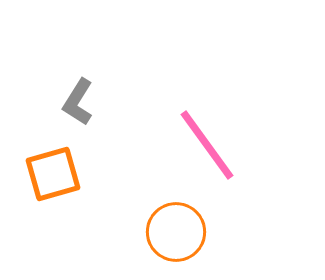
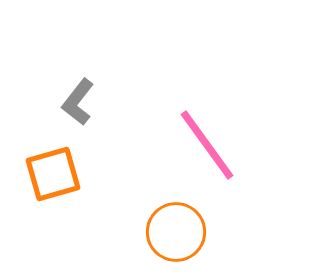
gray L-shape: rotated 6 degrees clockwise
